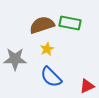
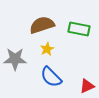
green rectangle: moved 9 px right, 6 px down
